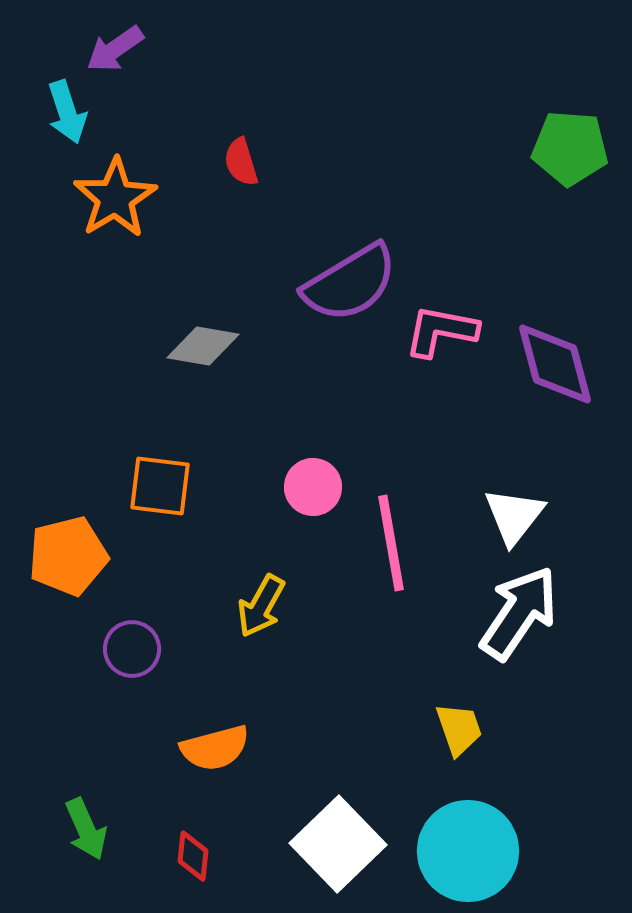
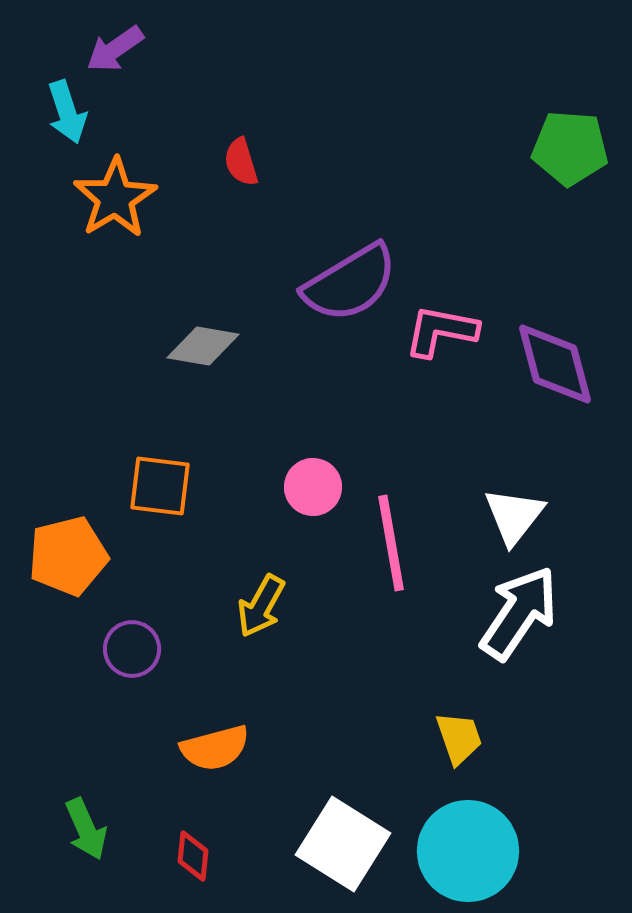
yellow trapezoid: moved 9 px down
white square: moved 5 px right; rotated 14 degrees counterclockwise
